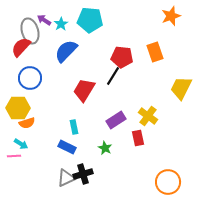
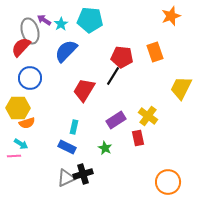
cyan rectangle: rotated 24 degrees clockwise
